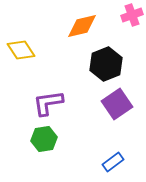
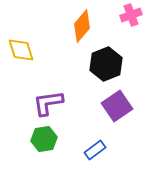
pink cross: moved 1 px left
orange diamond: rotated 36 degrees counterclockwise
yellow diamond: rotated 16 degrees clockwise
purple square: moved 2 px down
blue rectangle: moved 18 px left, 12 px up
